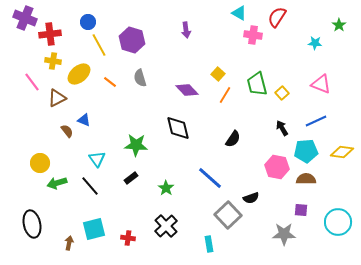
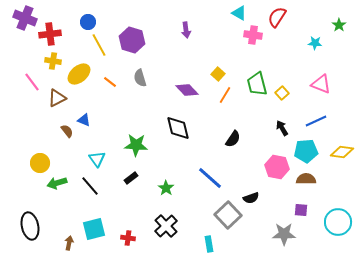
black ellipse at (32, 224): moved 2 px left, 2 px down
